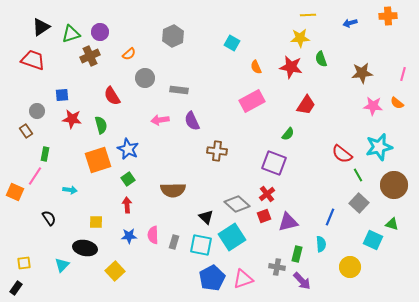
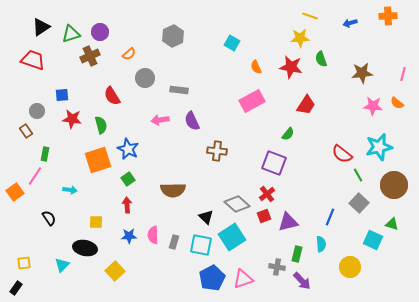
yellow line at (308, 15): moved 2 px right, 1 px down; rotated 21 degrees clockwise
orange square at (15, 192): rotated 30 degrees clockwise
